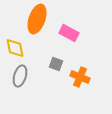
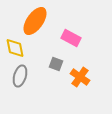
orange ellipse: moved 2 px left, 2 px down; rotated 16 degrees clockwise
pink rectangle: moved 2 px right, 5 px down
orange cross: rotated 12 degrees clockwise
